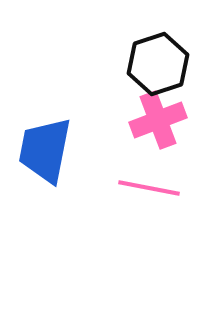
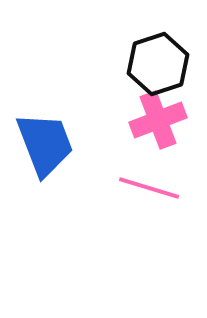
blue trapezoid: moved 6 px up; rotated 148 degrees clockwise
pink line: rotated 6 degrees clockwise
